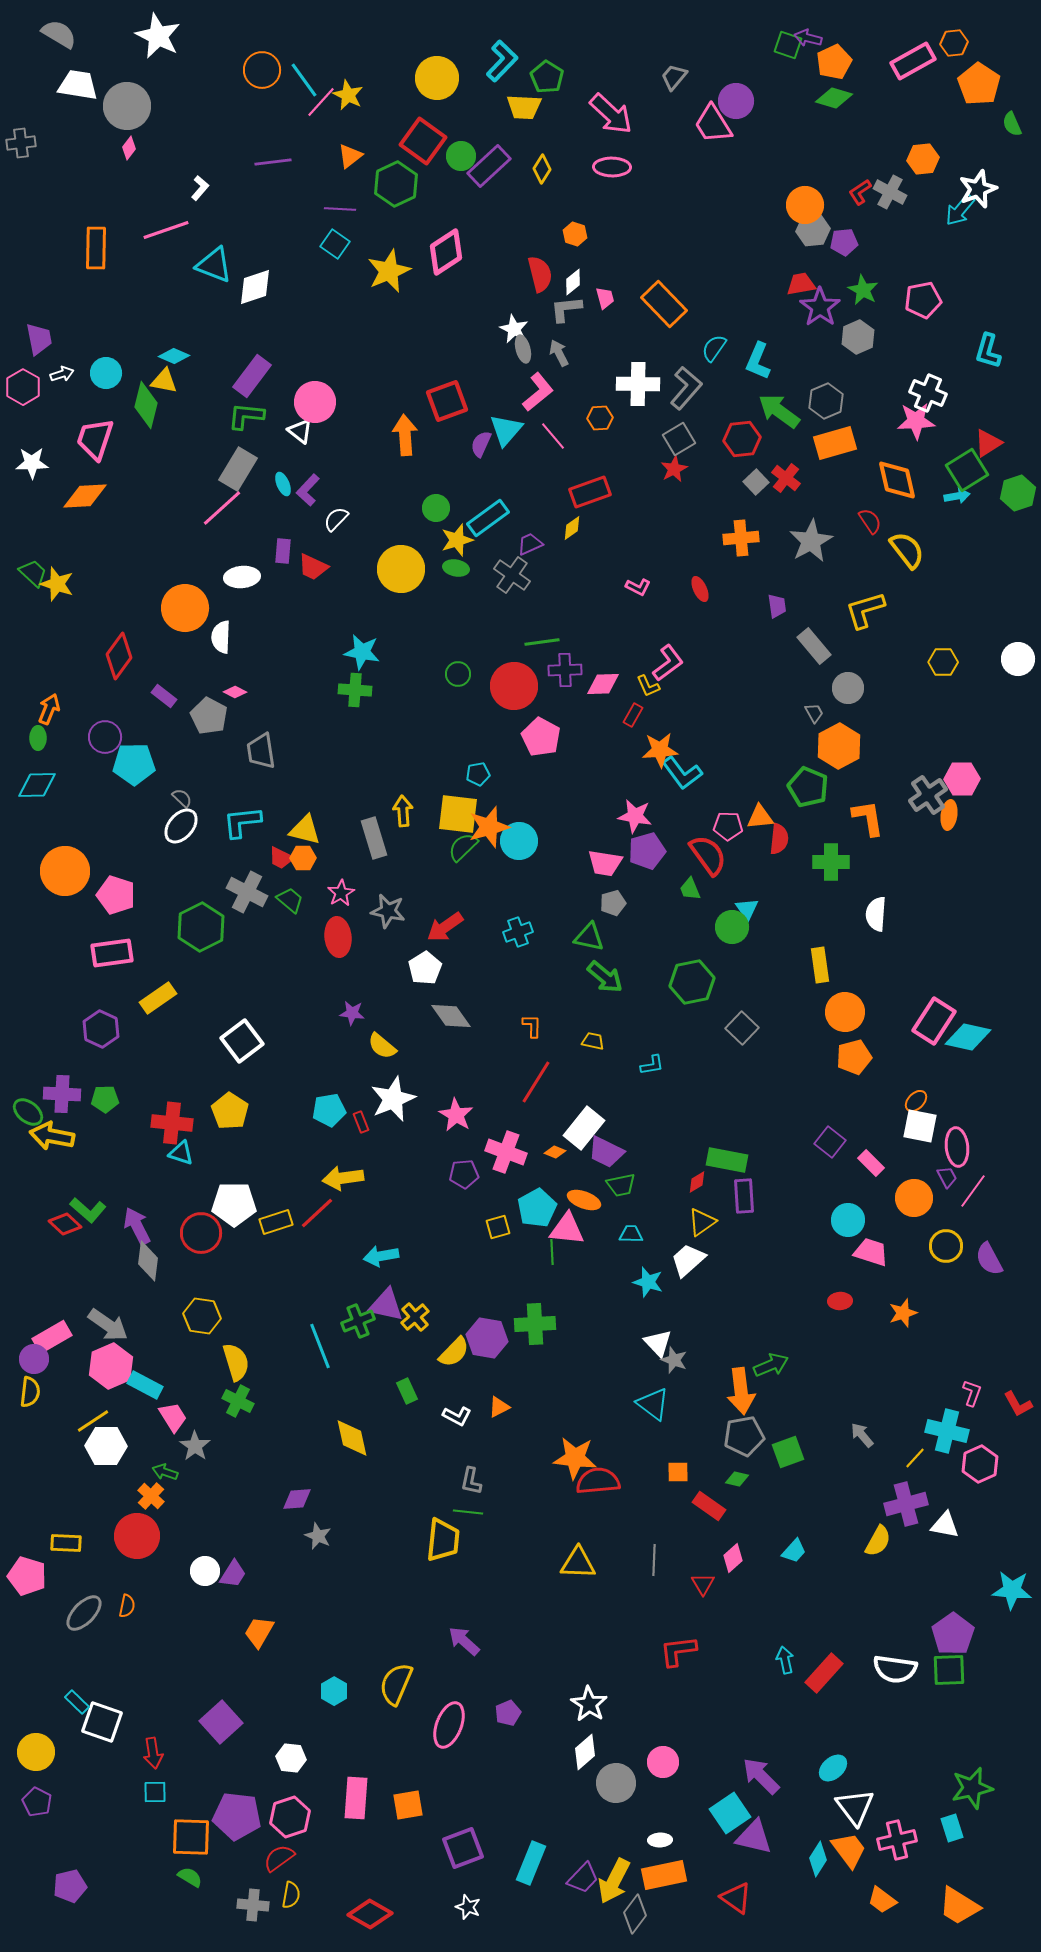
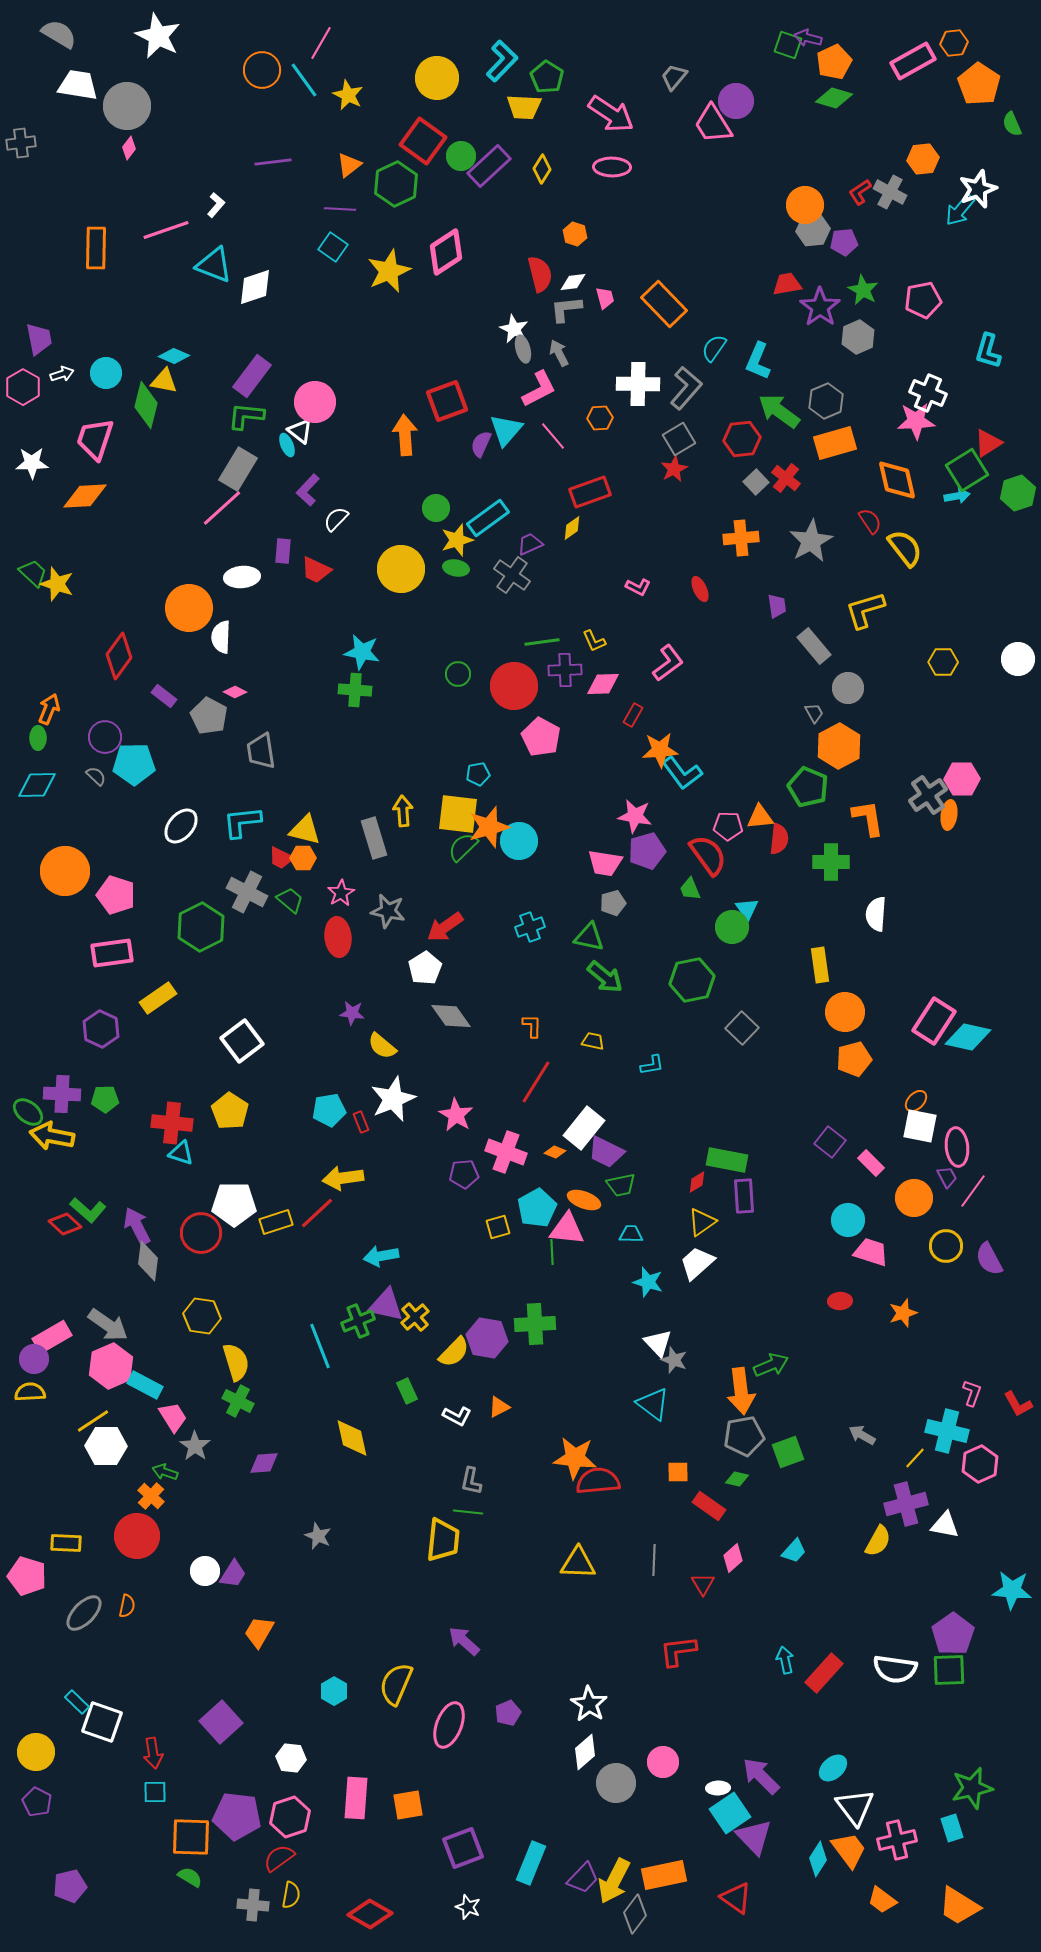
pink line at (321, 102): moved 59 px up; rotated 12 degrees counterclockwise
pink arrow at (611, 114): rotated 9 degrees counterclockwise
orange triangle at (350, 156): moved 1 px left, 9 px down
white L-shape at (200, 188): moved 16 px right, 17 px down
cyan square at (335, 244): moved 2 px left, 3 px down
white diamond at (573, 282): rotated 32 degrees clockwise
red trapezoid at (801, 284): moved 14 px left
pink L-shape at (538, 392): moved 1 px right, 3 px up; rotated 12 degrees clockwise
cyan ellipse at (283, 484): moved 4 px right, 39 px up
yellow semicircle at (907, 550): moved 2 px left, 2 px up
red trapezoid at (313, 567): moved 3 px right, 3 px down
orange circle at (185, 608): moved 4 px right
yellow L-shape at (648, 686): moved 54 px left, 45 px up
gray semicircle at (182, 798): moved 86 px left, 22 px up
cyan cross at (518, 932): moved 12 px right, 5 px up
green hexagon at (692, 982): moved 2 px up
orange pentagon at (854, 1057): moved 2 px down
white trapezoid at (688, 1260): moved 9 px right, 3 px down
yellow semicircle at (30, 1392): rotated 100 degrees counterclockwise
gray arrow at (862, 1435): rotated 20 degrees counterclockwise
purple diamond at (297, 1499): moved 33 px left, 36 px up
purple triangle at (754, 1837): rotated 33 degrees clockwise
white ellipse at (660, 1840): moved 58 px right, 52 px up
